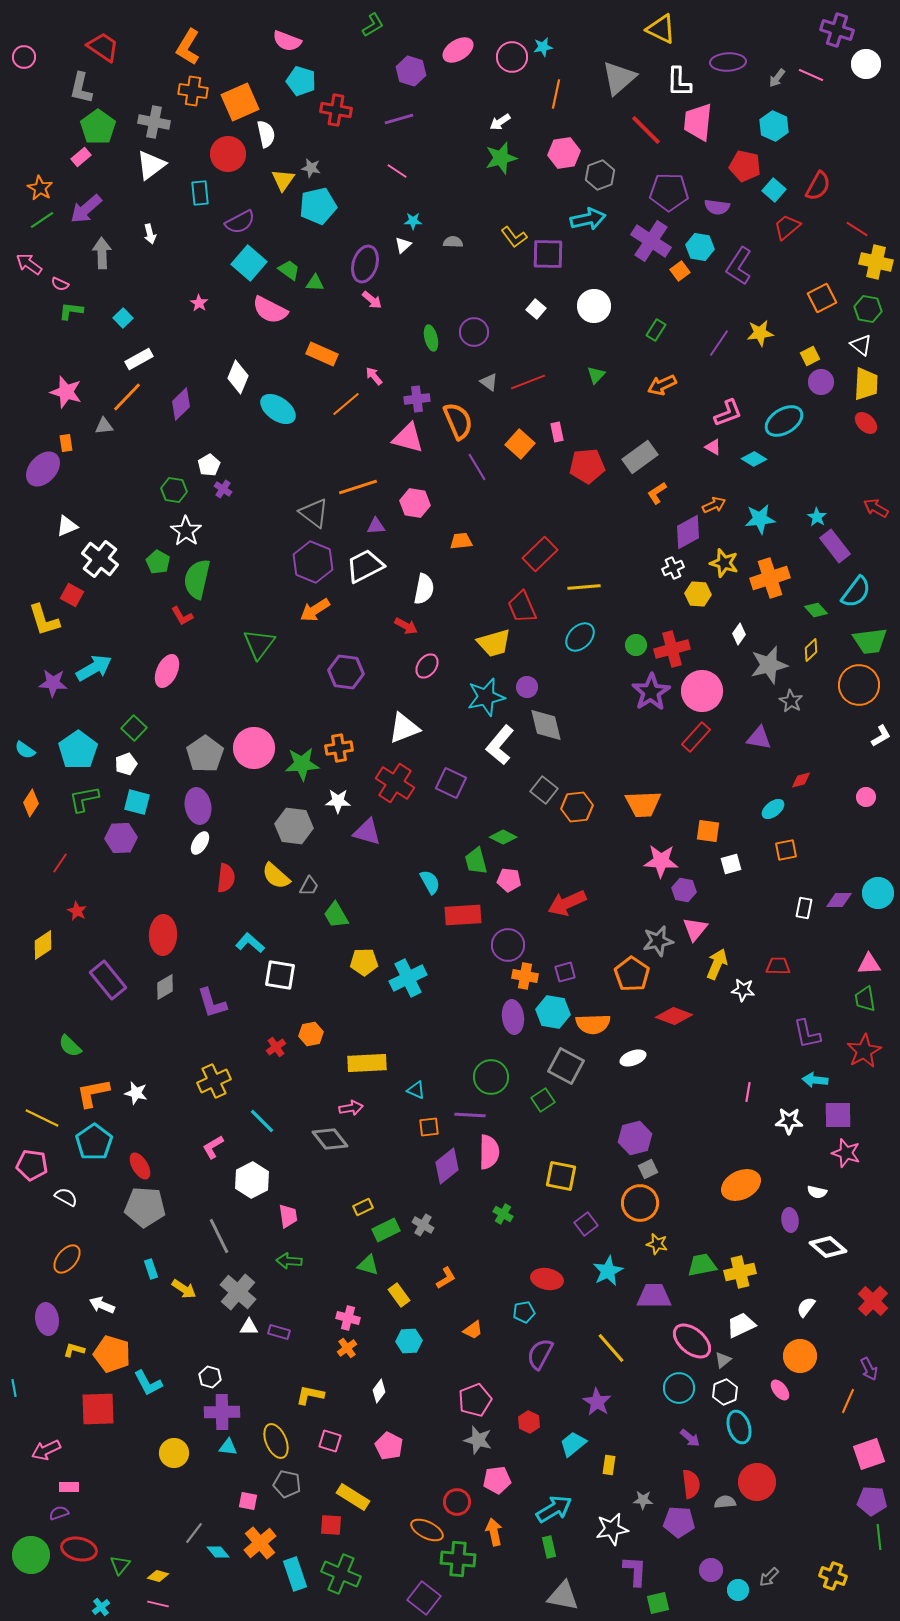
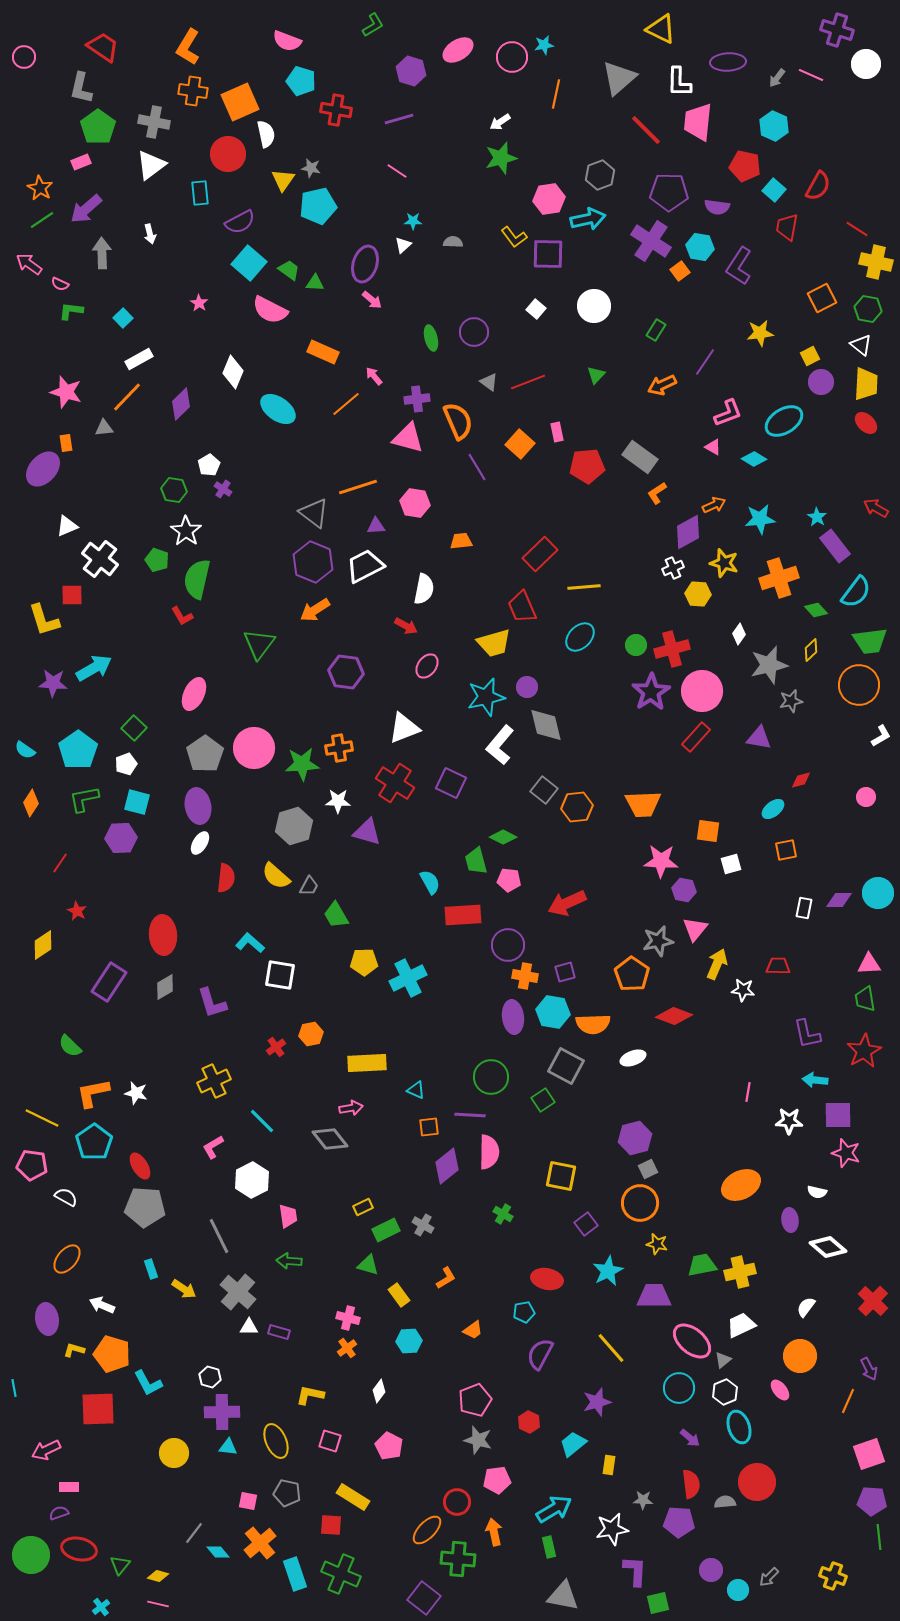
cyan star at (543, 47): moved 1 px right, 2 px up
pink hexagon at (564, 153): moved 15 px left, 46 px down
pink rectangle at (81, 157): moved 5 px down; rotated 18 degrees clockwise
red trapezoid at (787, 227): rotated 40 degrees counterclockwise
purple line at (719, 343): moved 14 px left, 19 px down
orange rectangle at (322, 354): moved 1 px right, 2 px up
white diamond at (238, 377): moved 5 px left, 5 px up
gray triangle at (104, 426): moved 2 px down
gray rectangle at (640, 457): rotated 72 degrees clockwise
green pentagon at (158, 562): moved 1 px left, 2 px up; rotated 10 degrees counterclockwise
orange cross at (770, 578): moved 9 px right
red square at (72, 595): rotated 30 degrees counterclockwise
pink ellipse at (167, 671): moved 27 px right, 23 px down
gray star at (791, 701): rotated 30 degrees clockwise
gray hexagon at (294, 826): rotated 24 degrees counterclockwise
red ellipse at (163, 935): rotated 6 degrees counterclockwise
purple rectangle at (108, 980): moved 1 px right, 2 px down; rotated 72 degrees clockwise
purple star at (597, 1402): rotated 24 degrees clockwise
gray pentagon at (287, 1484): moved 9 px down
orange ellipse at (427, 1530): rotated 72 degrees counterclockwise
